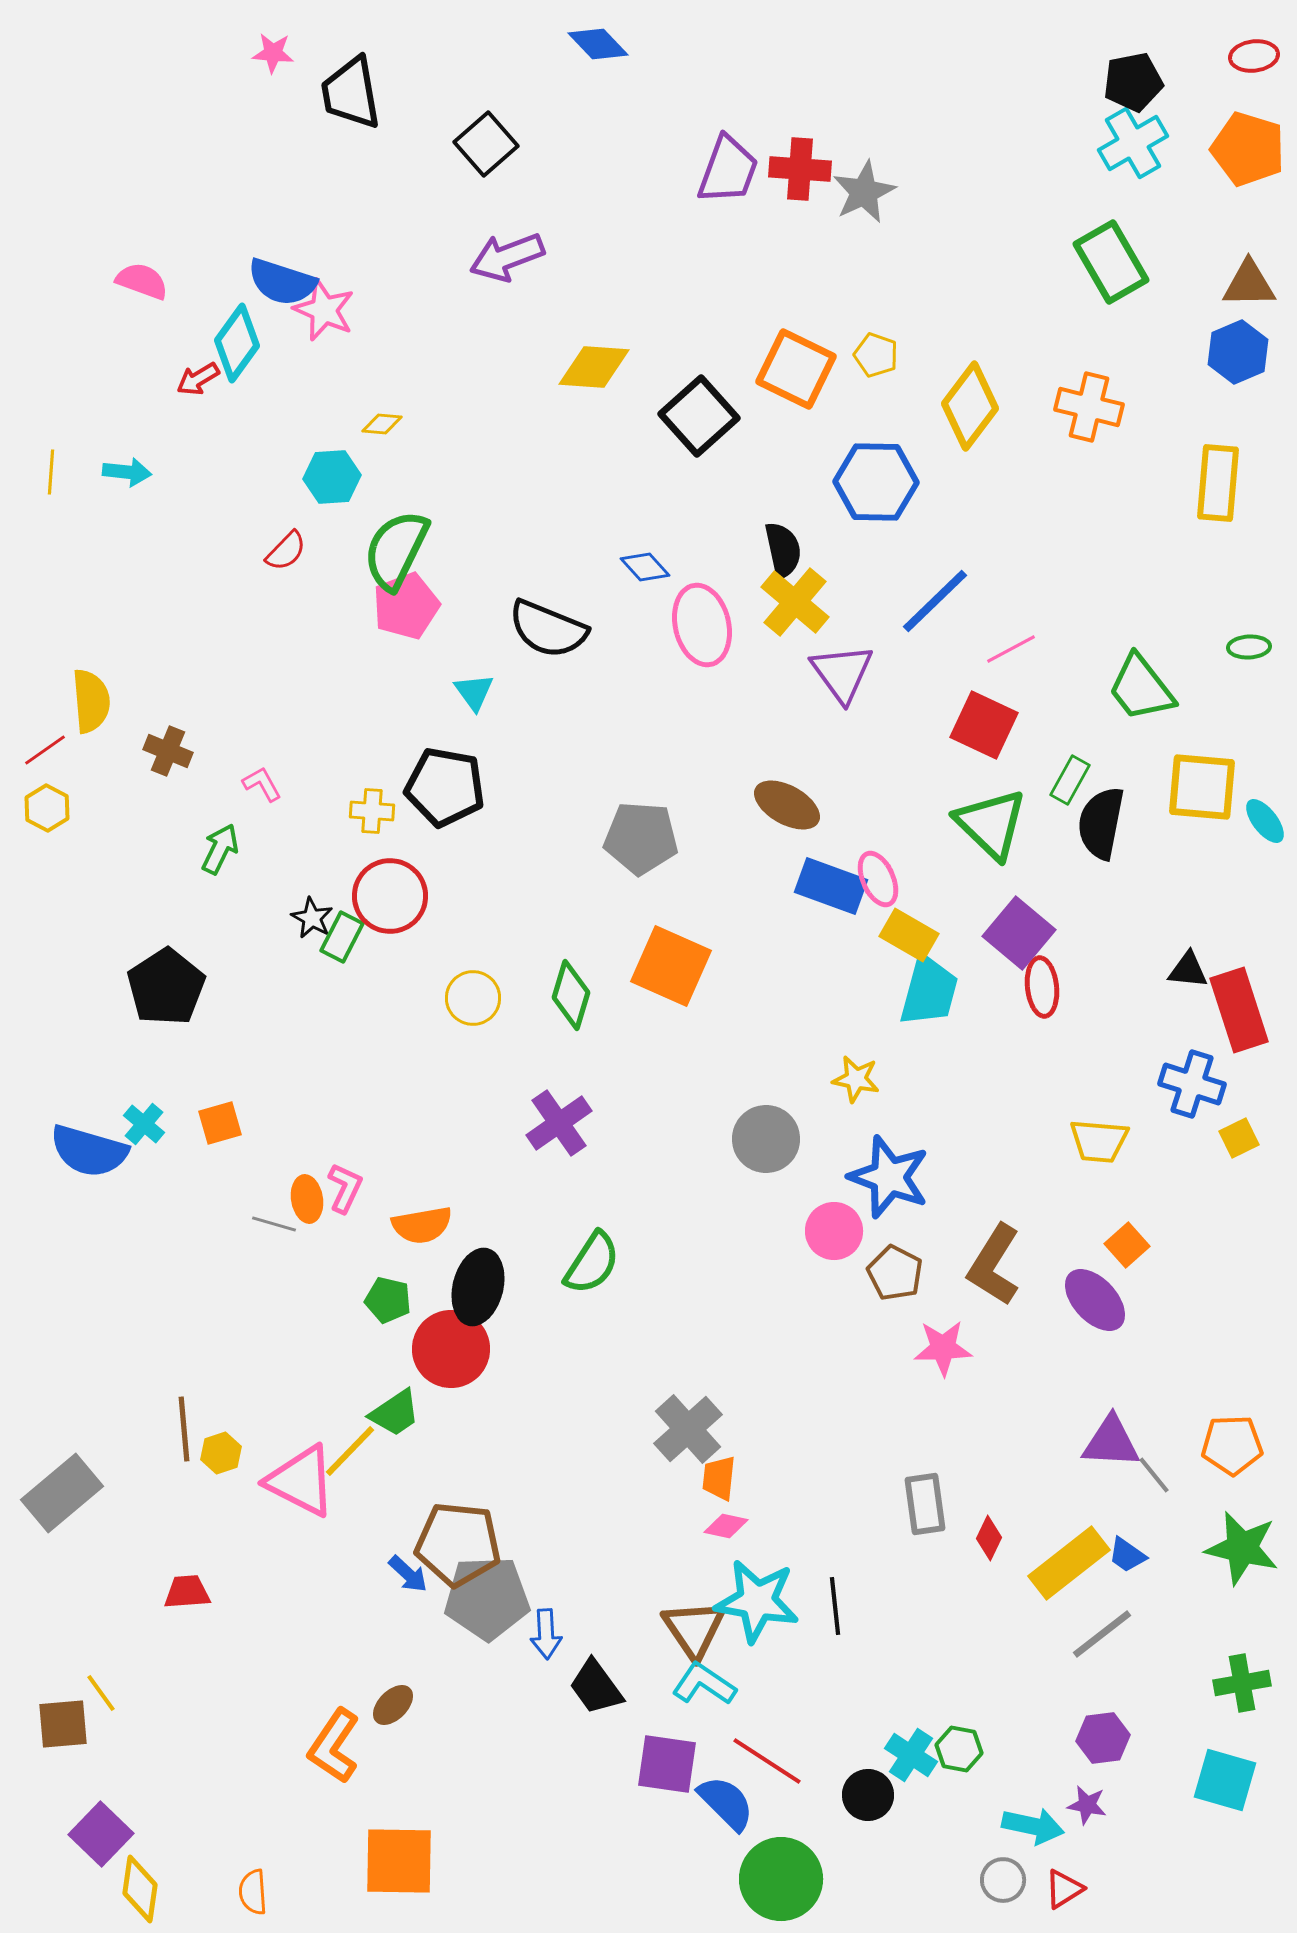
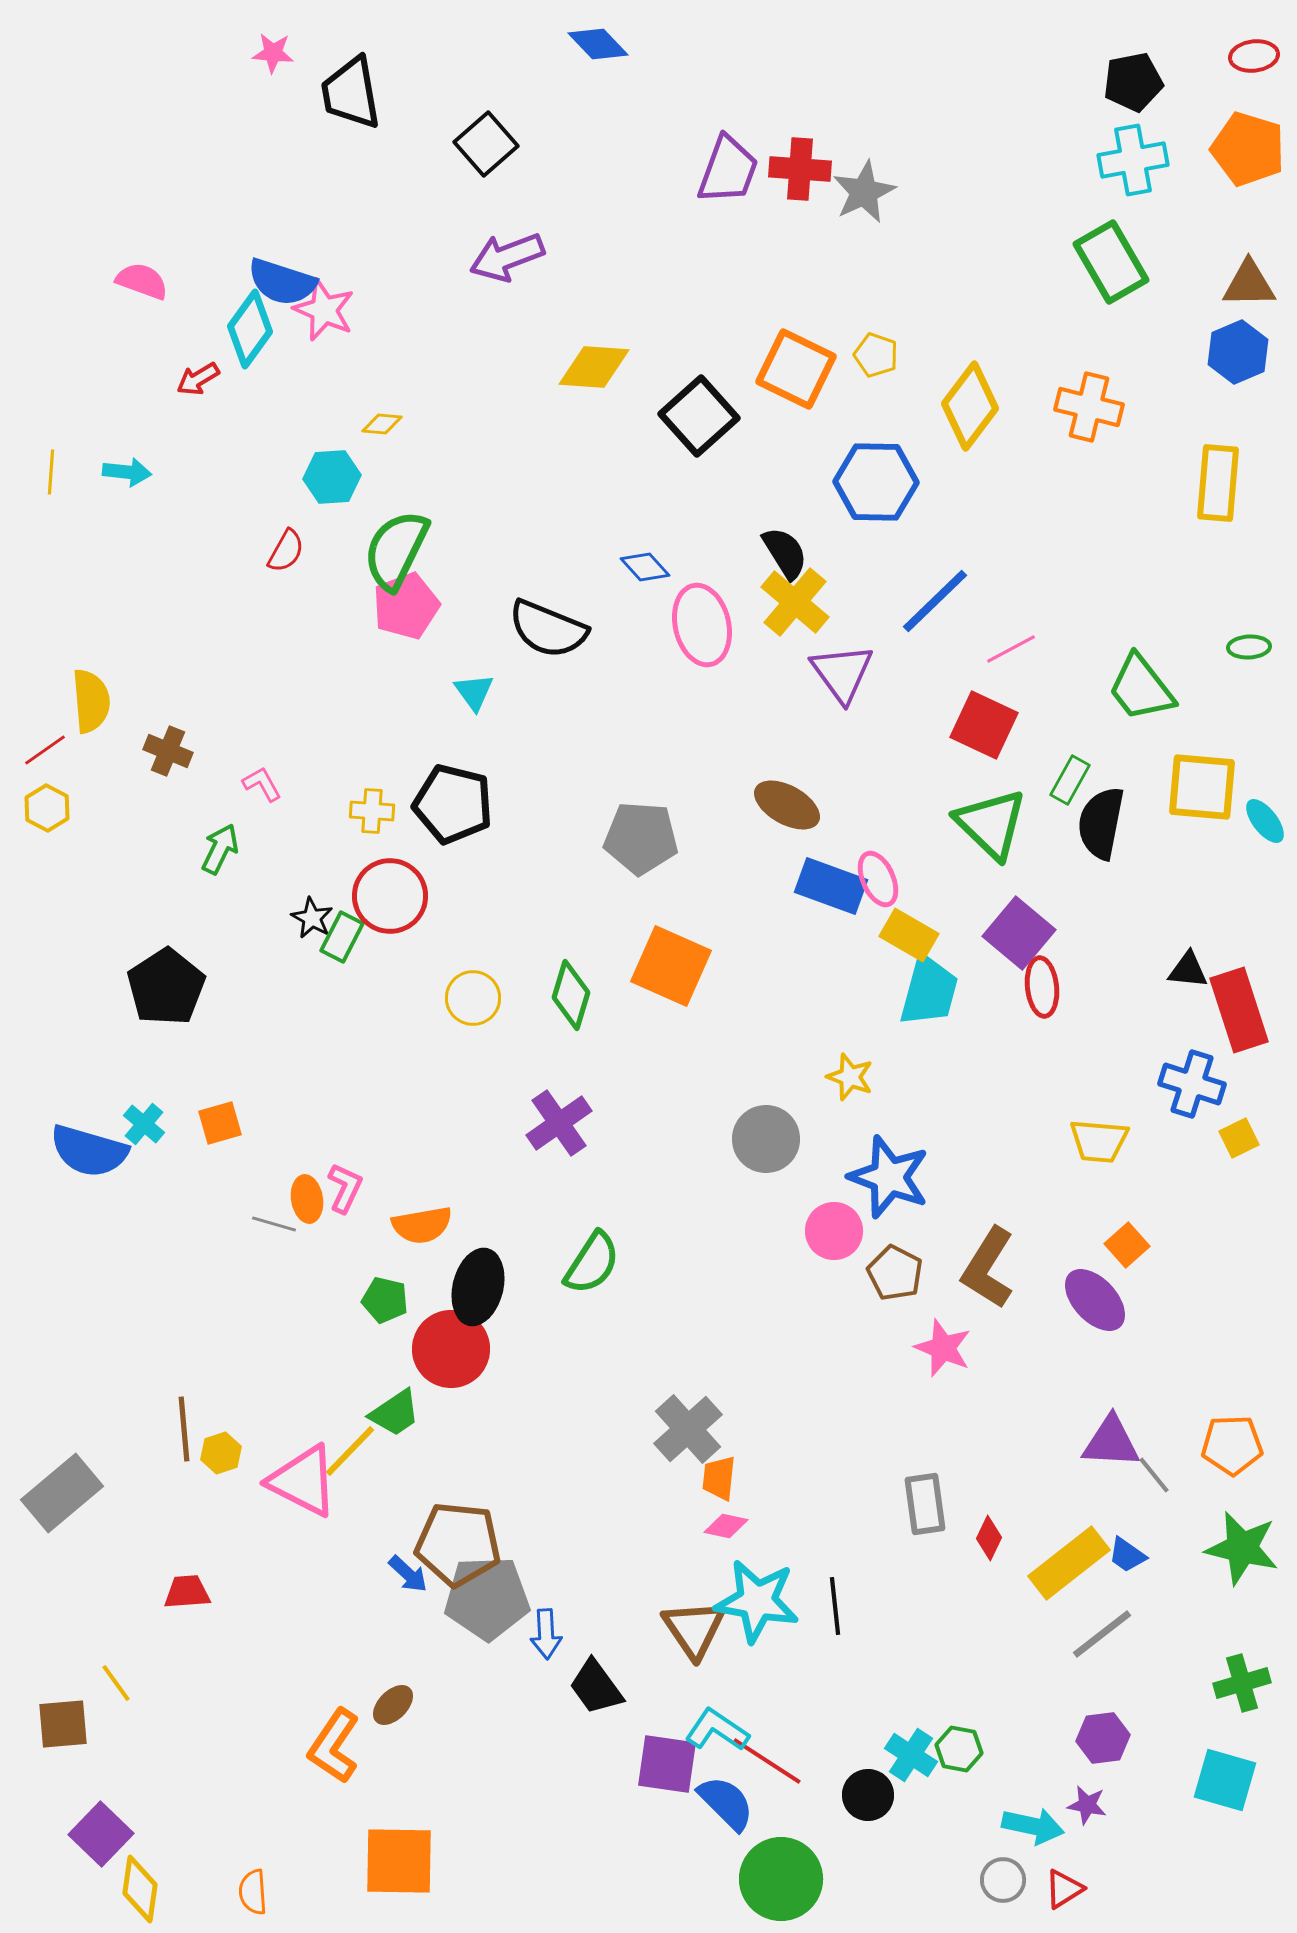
cyan cross at (1133, 143): moved 17 px down; rotated 20 degrees clockwise
cyan diamond at (237, 343): moved 13 px right, 14 px up
black semicircle at (783, 550): moved 2 px right, 3 px down; rotated 20 degrees counterclockwise
red semicircle at (286, 551): rotated 15 degrees counterclockwise
black pentagon at (445, 787): moved 8 px right, 17 px down; rotated 4 degrees clockwise
yellow star at (856, 1079): moved 6 px left, 2 px up; rotated 9 degrees clockwise
brown L-shape at (994, 1265): moved 6 px left, 3 px down
green pentagon at (388, 1300): moved 3 px left
pink star at (943, 1348): rotated 24 degrees clockwise
pink triangle at (301, 1481): moved 2 px right
green cross at (1242, 1683): rotated 6 degrees counterclockwise
cyan L-shape at (704, 1684): moved 13 px right, 46 px down
yellow line at (101, 1693): moved 15 px right, 10 px up
